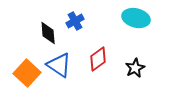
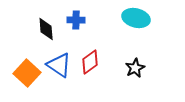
blue cross: moved 1 px right, 1 px up; rotated 30 degrees clockwise
black diamond: moved 2 px left, 4 px up
red diamond: moved 8 px left, 3 px down
